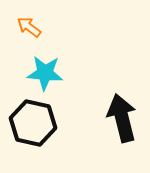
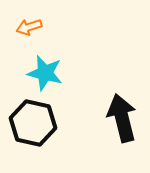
orange arrow: rotated 55 degrees counterclockwise
cyan star: rotated 9 degrees clockwise
